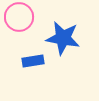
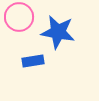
blue star: moved 5 px left, 6 px up
